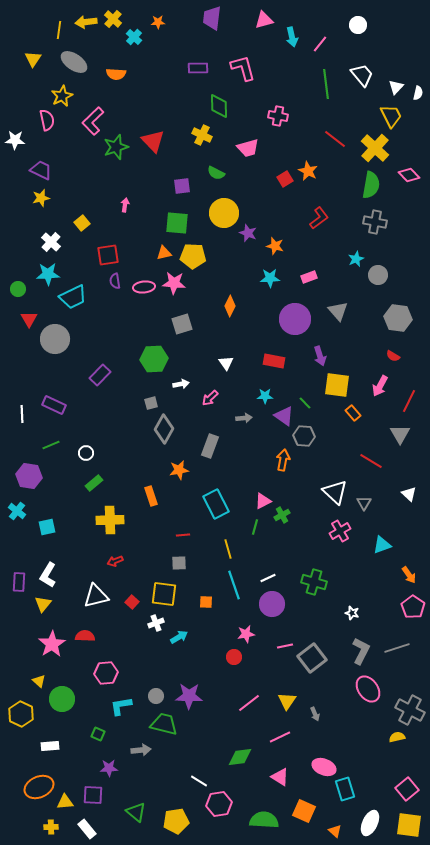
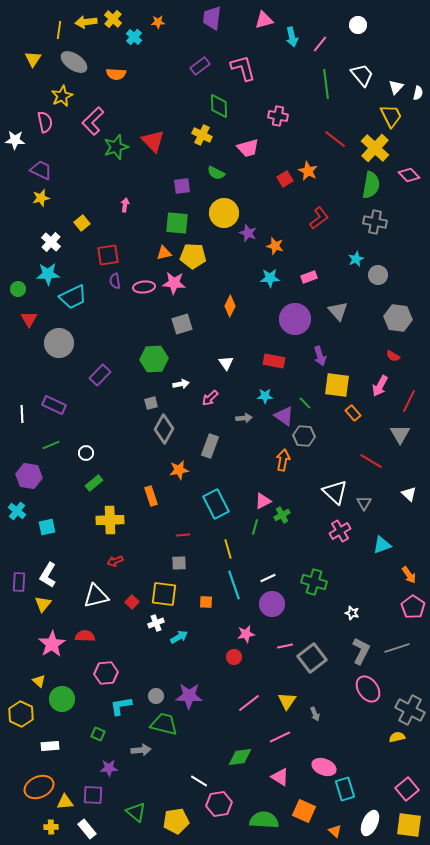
purple rectangle at (198, 68): moved 2 px right, 2 px up; rotated 36 degrees counterclockwise
pink semicircle at (47, 120): moved 2 px left, 2 px down
gray circle at (55, 339): moved 4 px right, 4 px down
